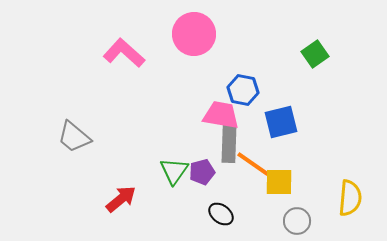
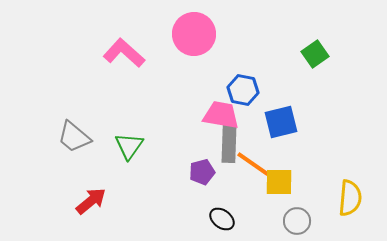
green triangle: moved 45 px left, 25 px up
red arrow: moved 30 px left, 2 px down
black ellipse: moved 1 px right, 5 px down
